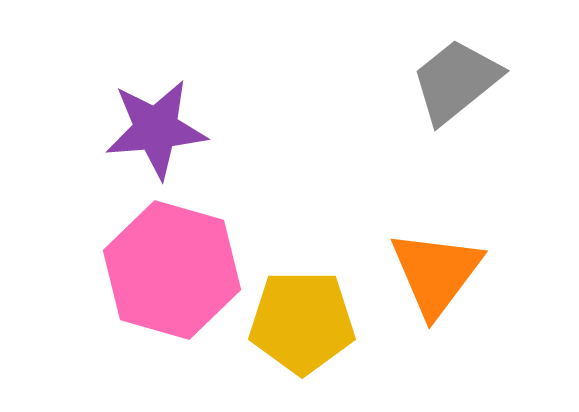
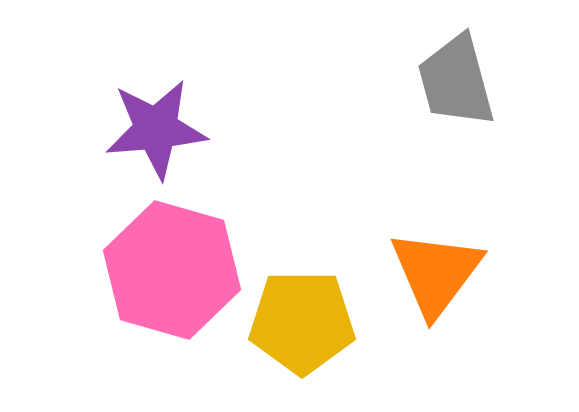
gray trapezoid: rotated 66 degrees counterclockwise
